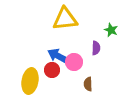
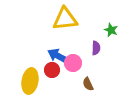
pink circle: moved 1 px left, 1 px down
brown semicircle: rotated 24 degrees counterclockwise
